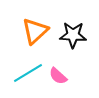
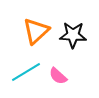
orange triangle: moved 1 px right
cyan line: moved 2 px left, 1 px up
